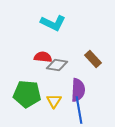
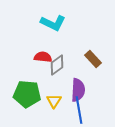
gray diamond: rotated 45 degrees counterclockwise
